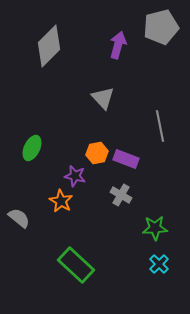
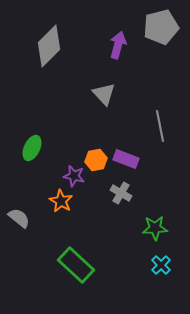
gray triangle: moved 1 px right, 4 px up
orange hexagon: moved 1 px left, 7 px down
purple star: moved 1 px left
gray cross: moved 2 px up
cyan cross: moved 2 px right, 1 px down
